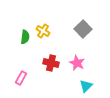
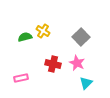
gray square: moved 2 px left, 8 px down
green semicircle: rotated 112 degrees counterclockwise
red cross: moved 2 px right, 1 px down
pink rectangle: rotated 48 degrees clockwise
cyan triangle: moved 3 px up
